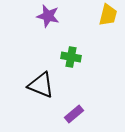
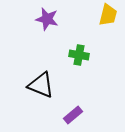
purple star: moved 1 px left, 3 px down
green cross: moved 8 px right, 2 px up
purple rectangle: moved 1 px left, 1 px down
